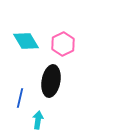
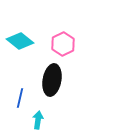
cyan diamond: moved 6 px left; rotated 20 degrees counterclockwise
black ellipse: moved 1 px right, 1 px up
